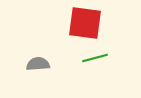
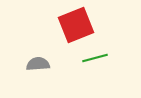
red square: moved 9 px left, 2 px down; rotated 30 degrees counterclockwise
